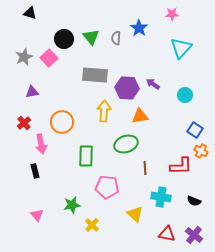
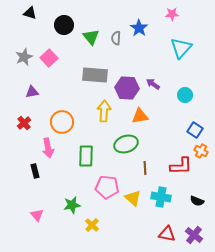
black circle: moved 14 px up
pink arrow: moved 7 px right, 4 px down
black semicircle: moved 3 px right
yellow triangle: moved 2 px left, 16 px up
